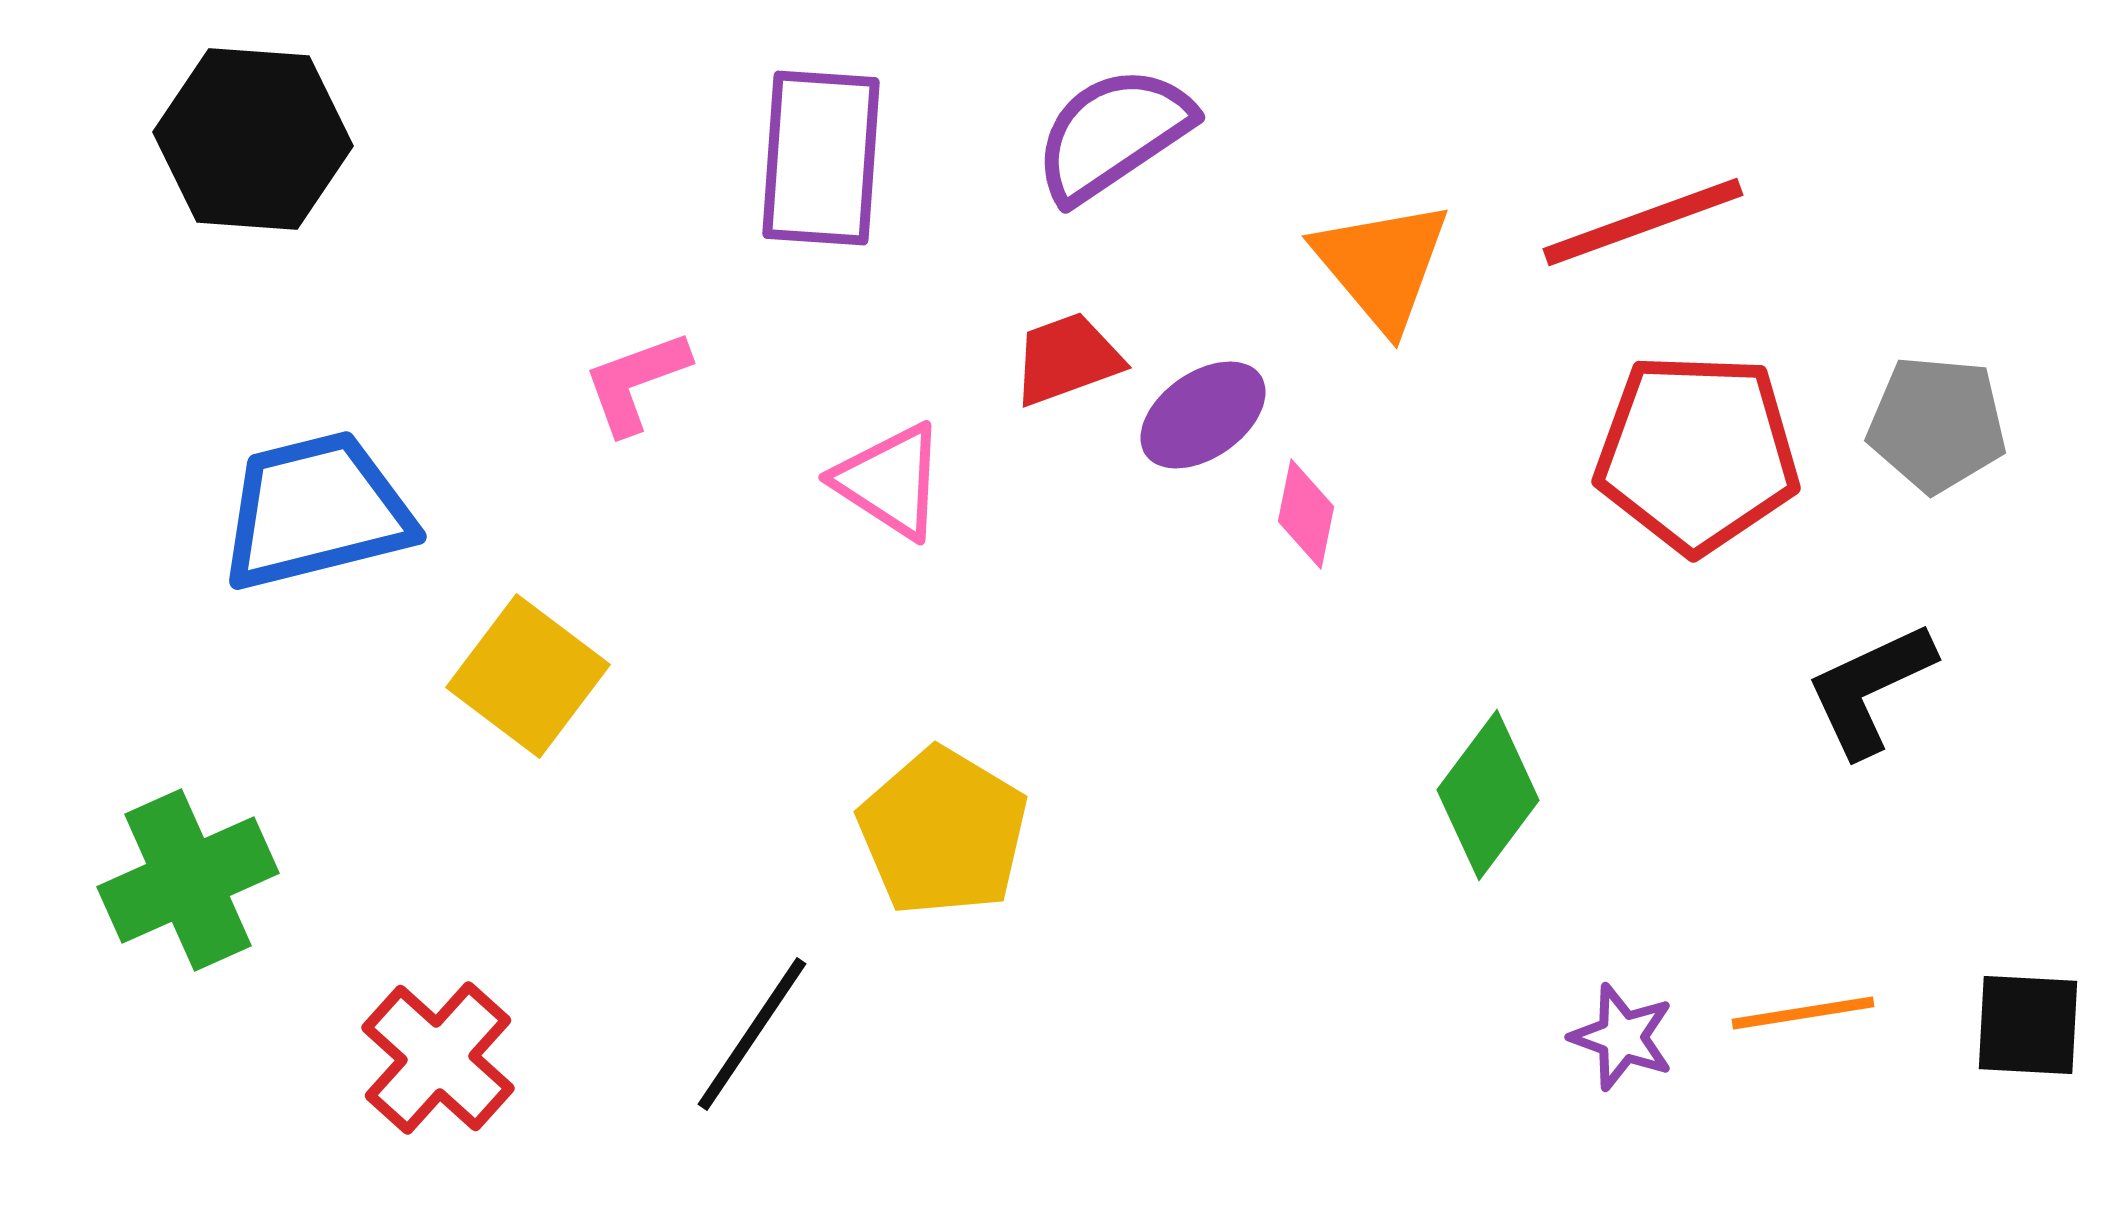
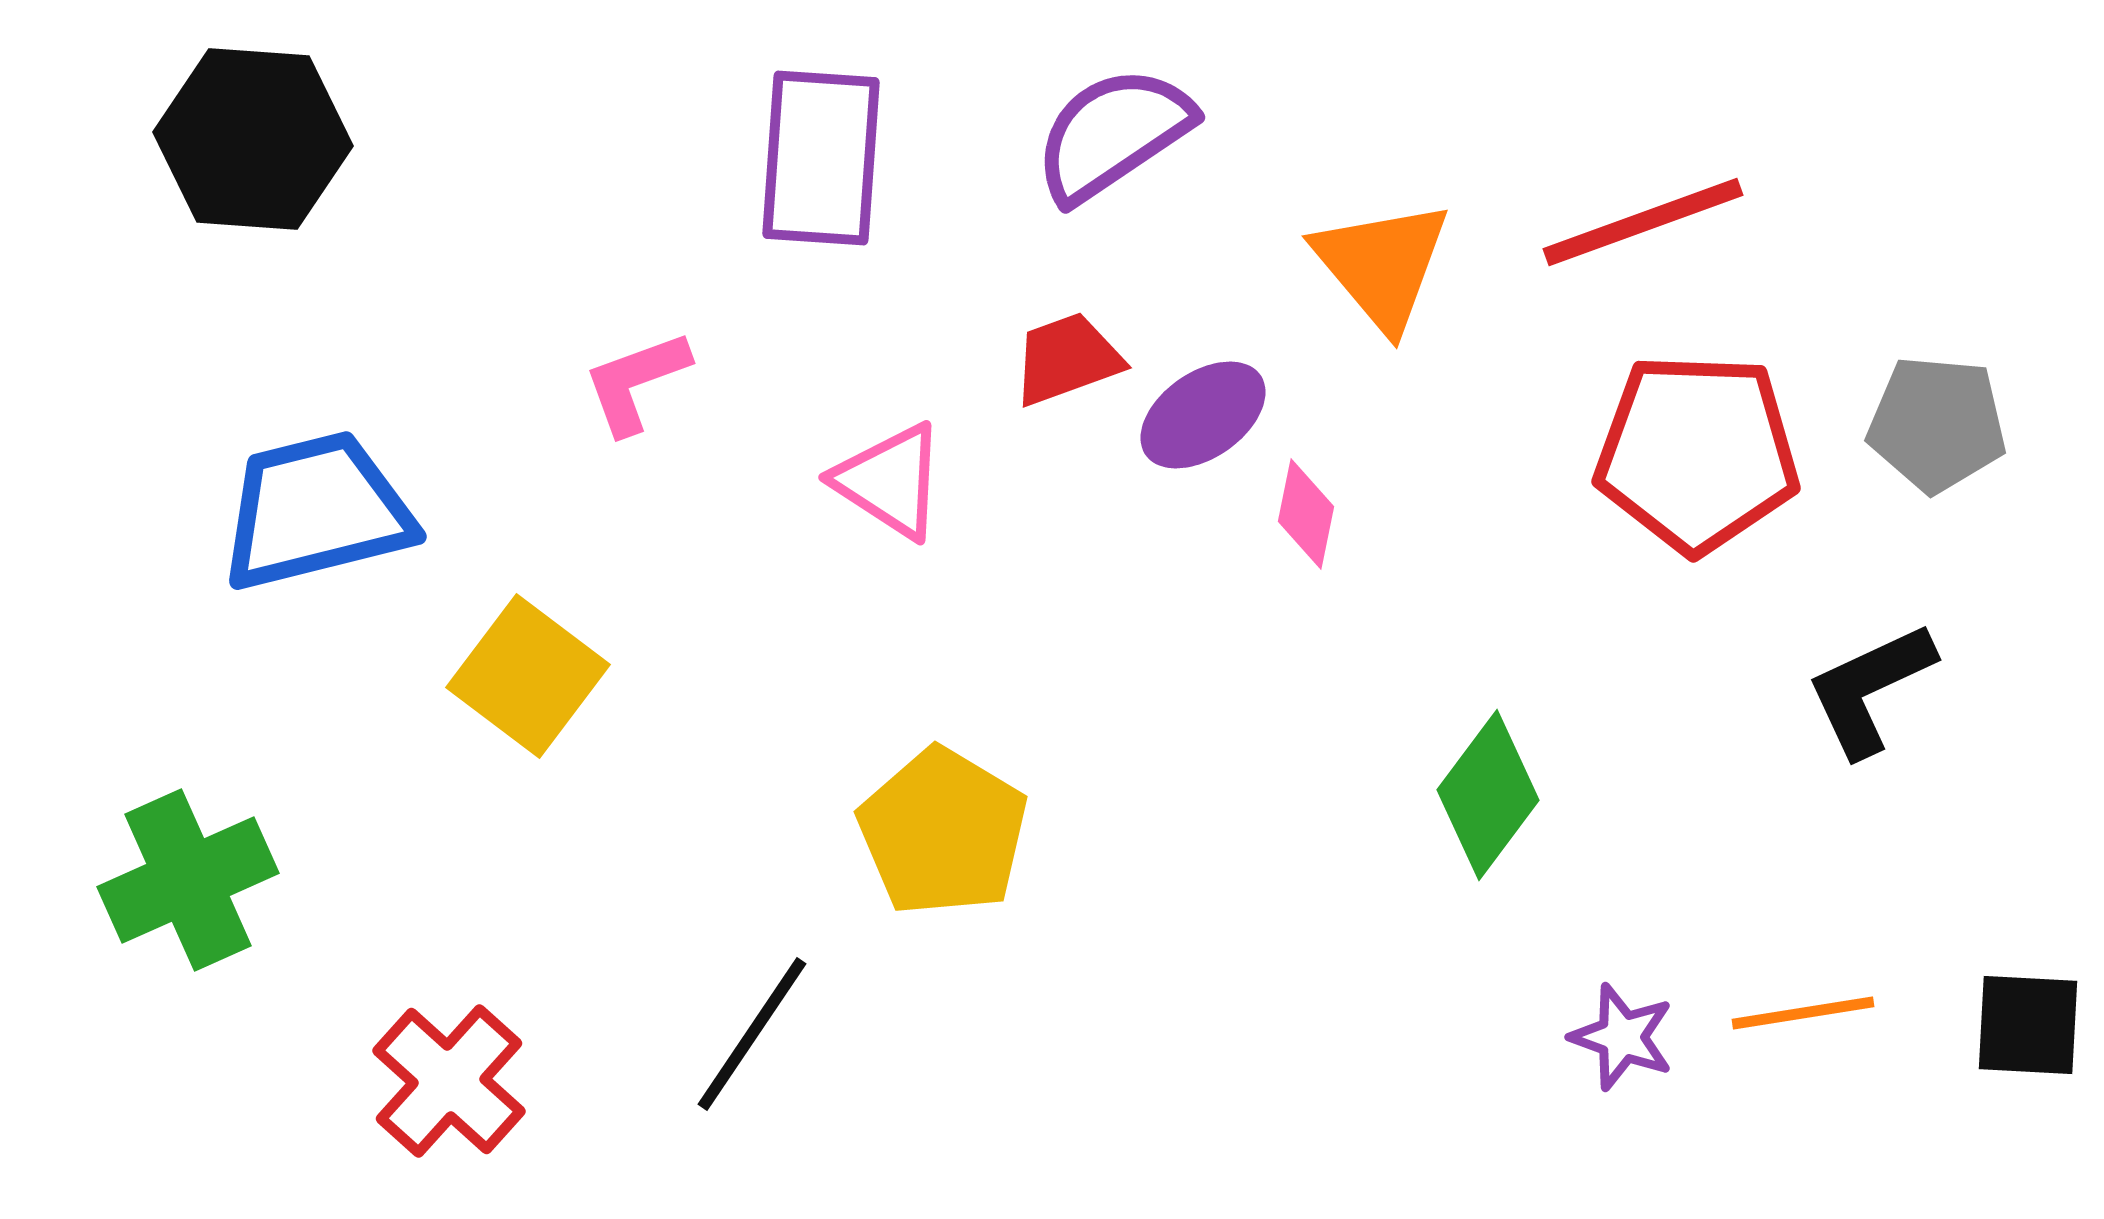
red cross: moved 11 px right, 23 px down
